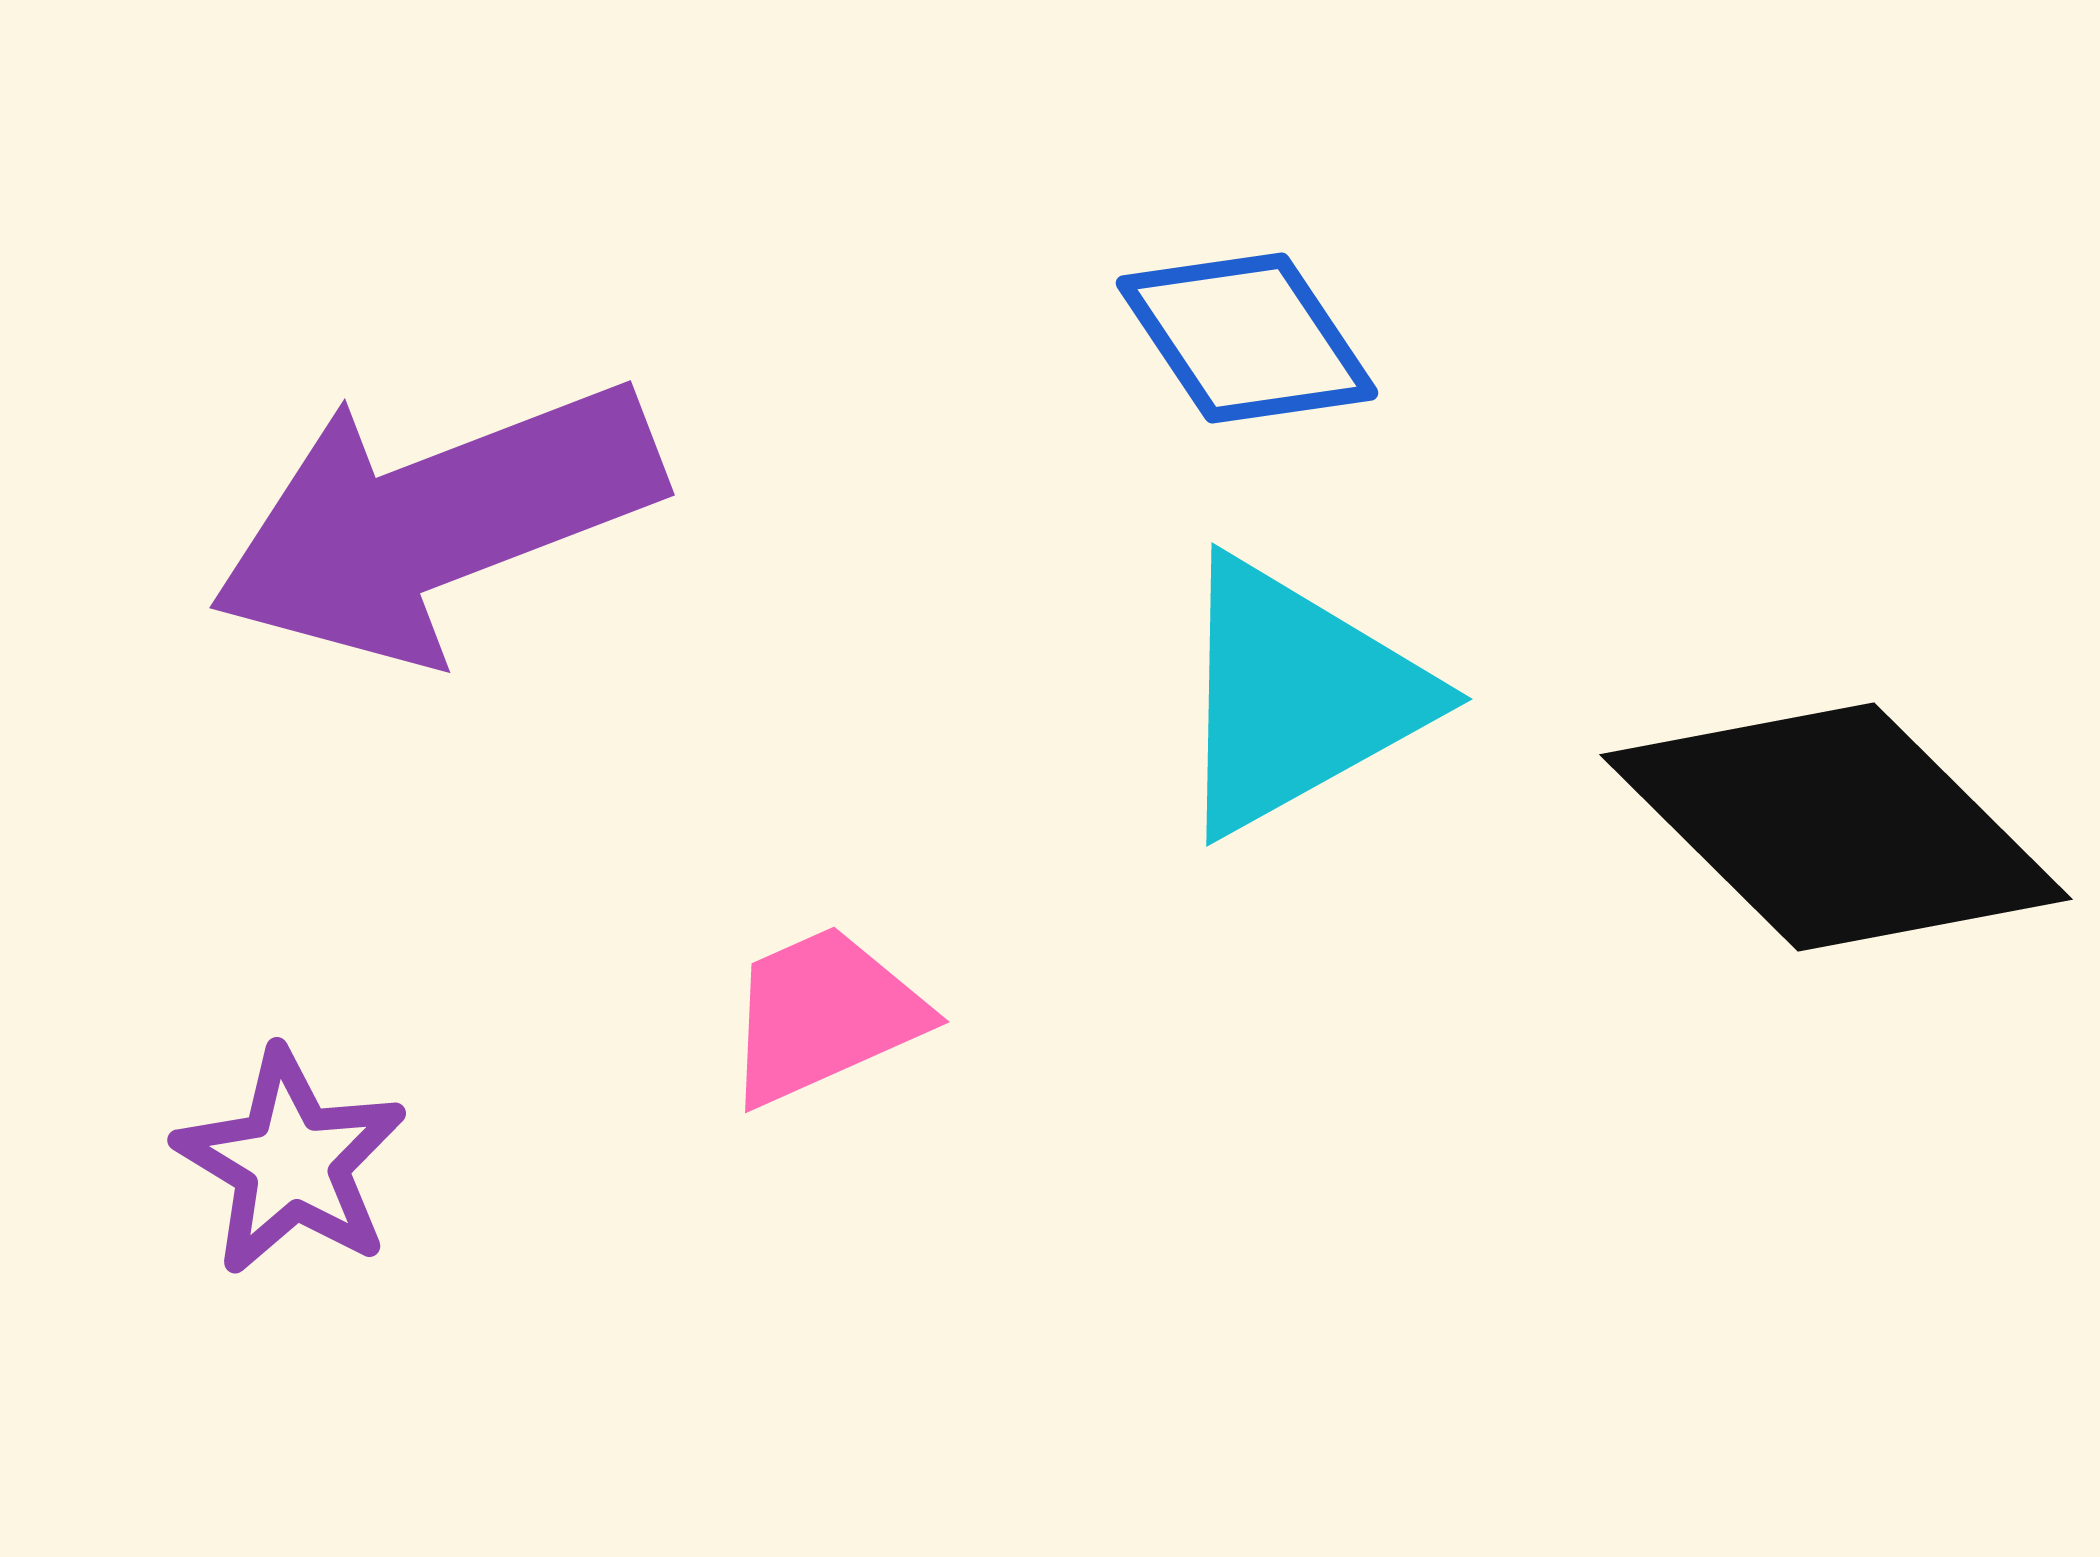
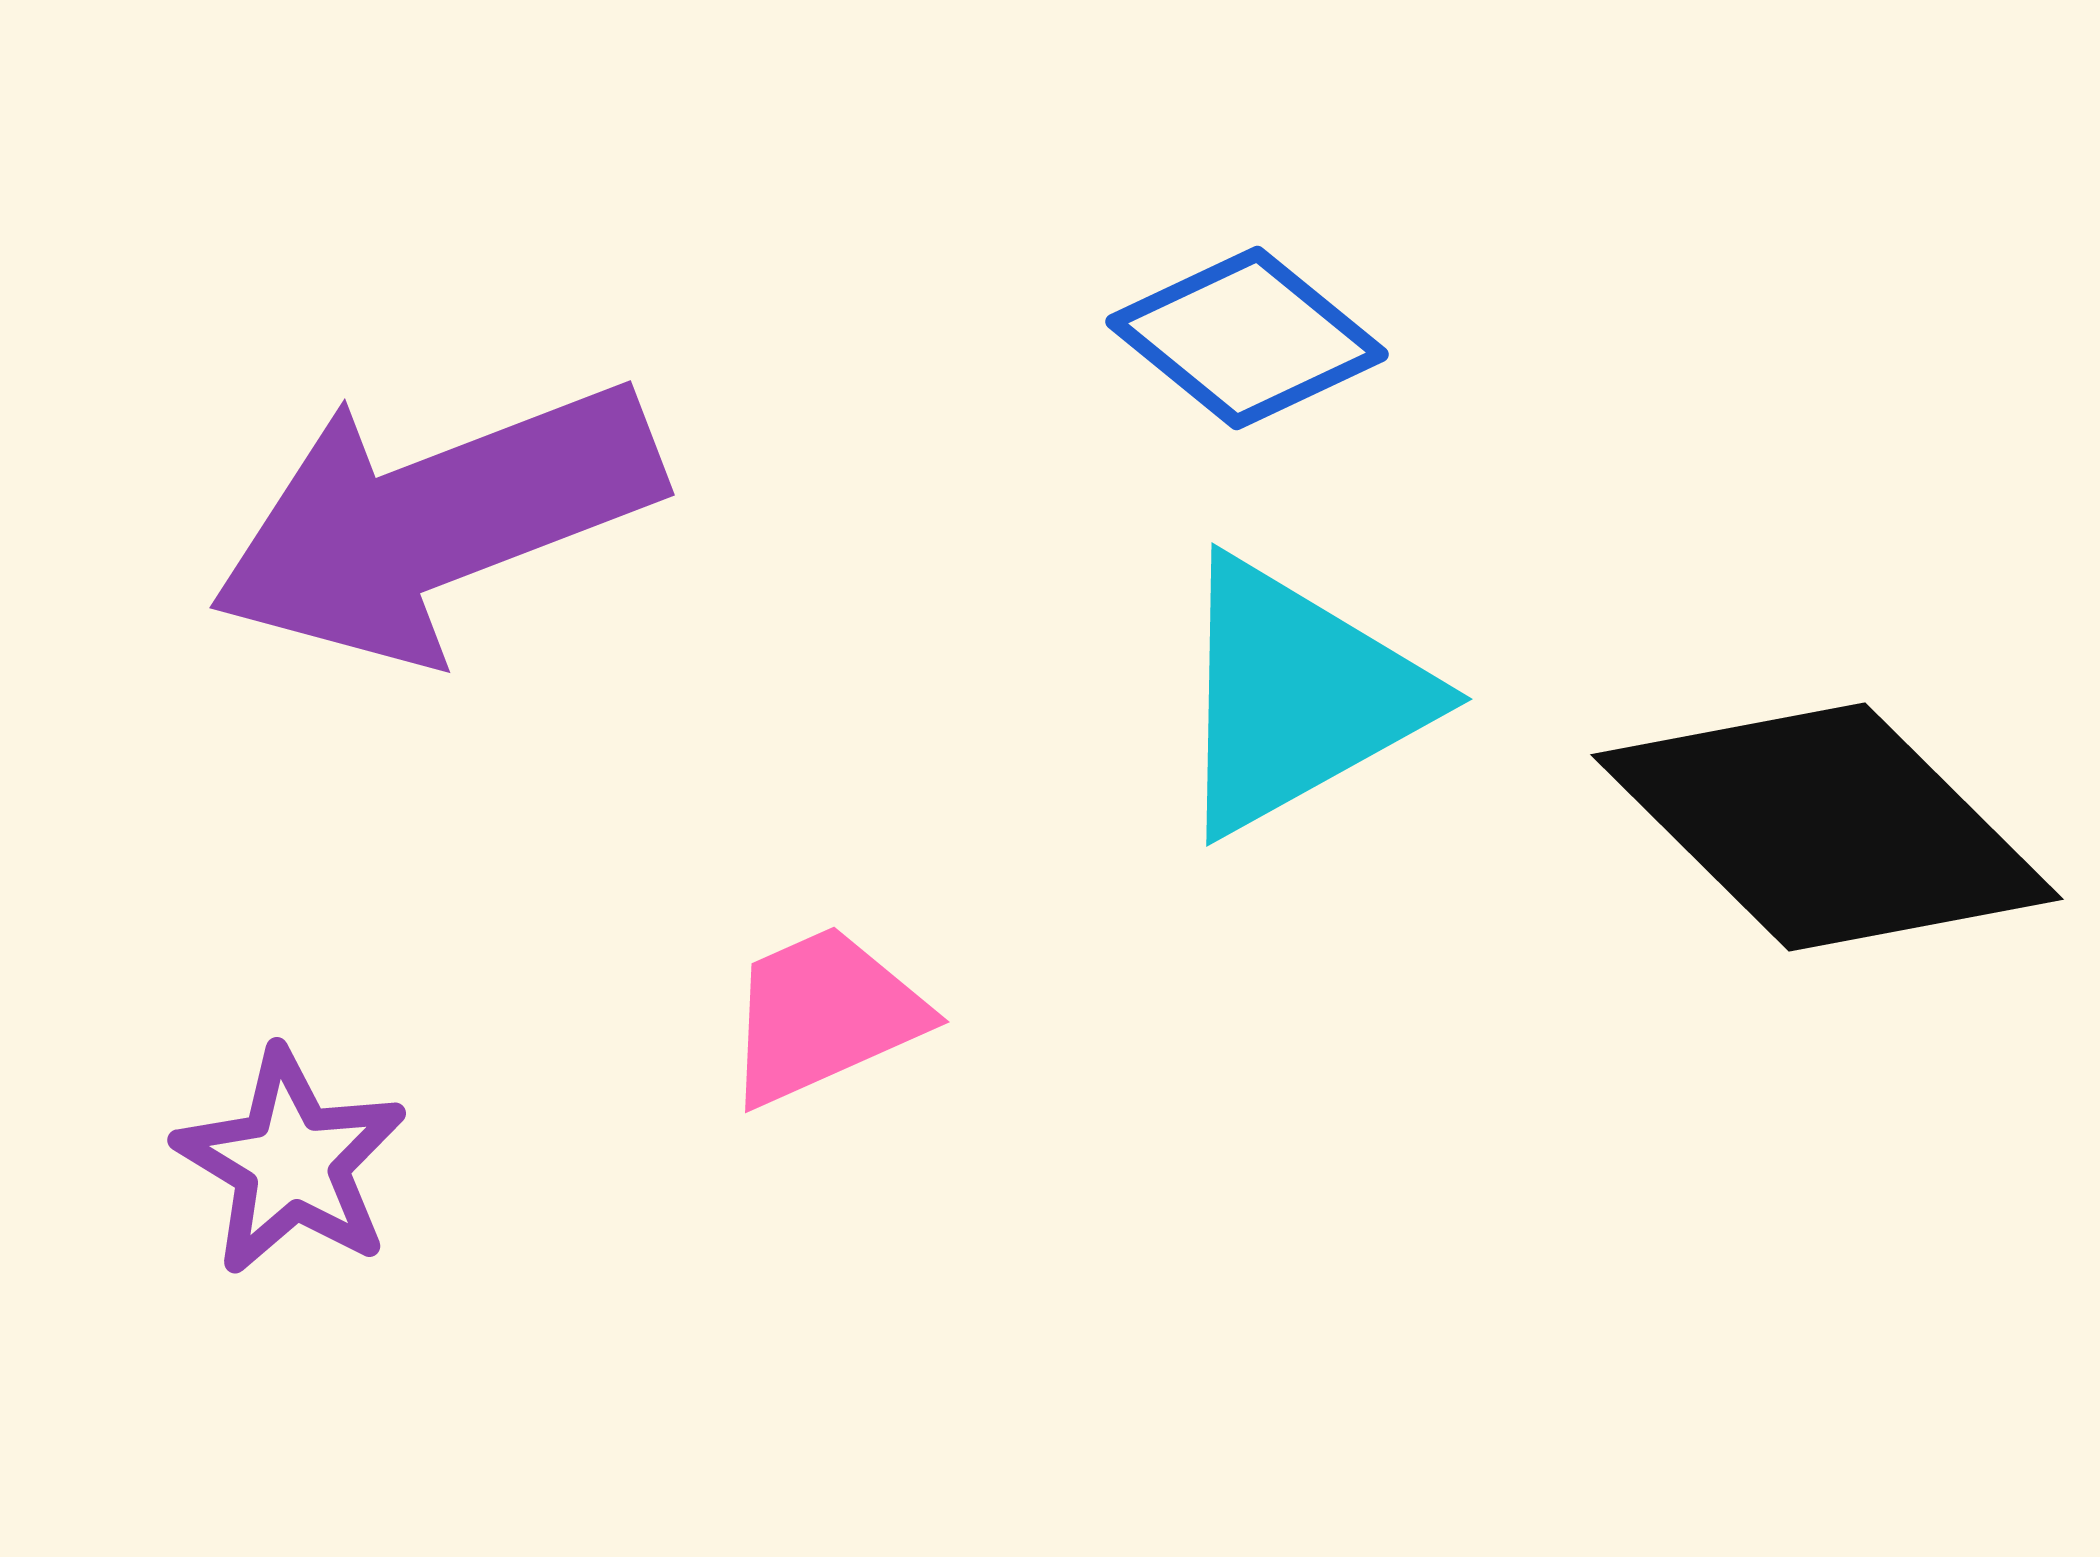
blue diamond: rotated 17 degrees counterclockwise
black diamond: moved 9 px left
